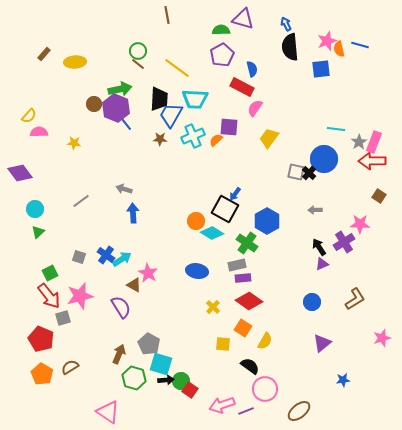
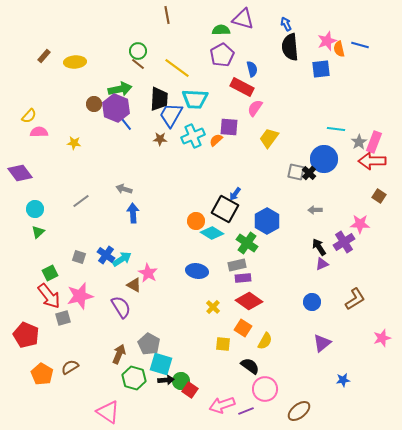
brown rectangle at (44, 54): moved 2 px down
red pentagon at (41, 339): moved 15 px left, 4 px up
